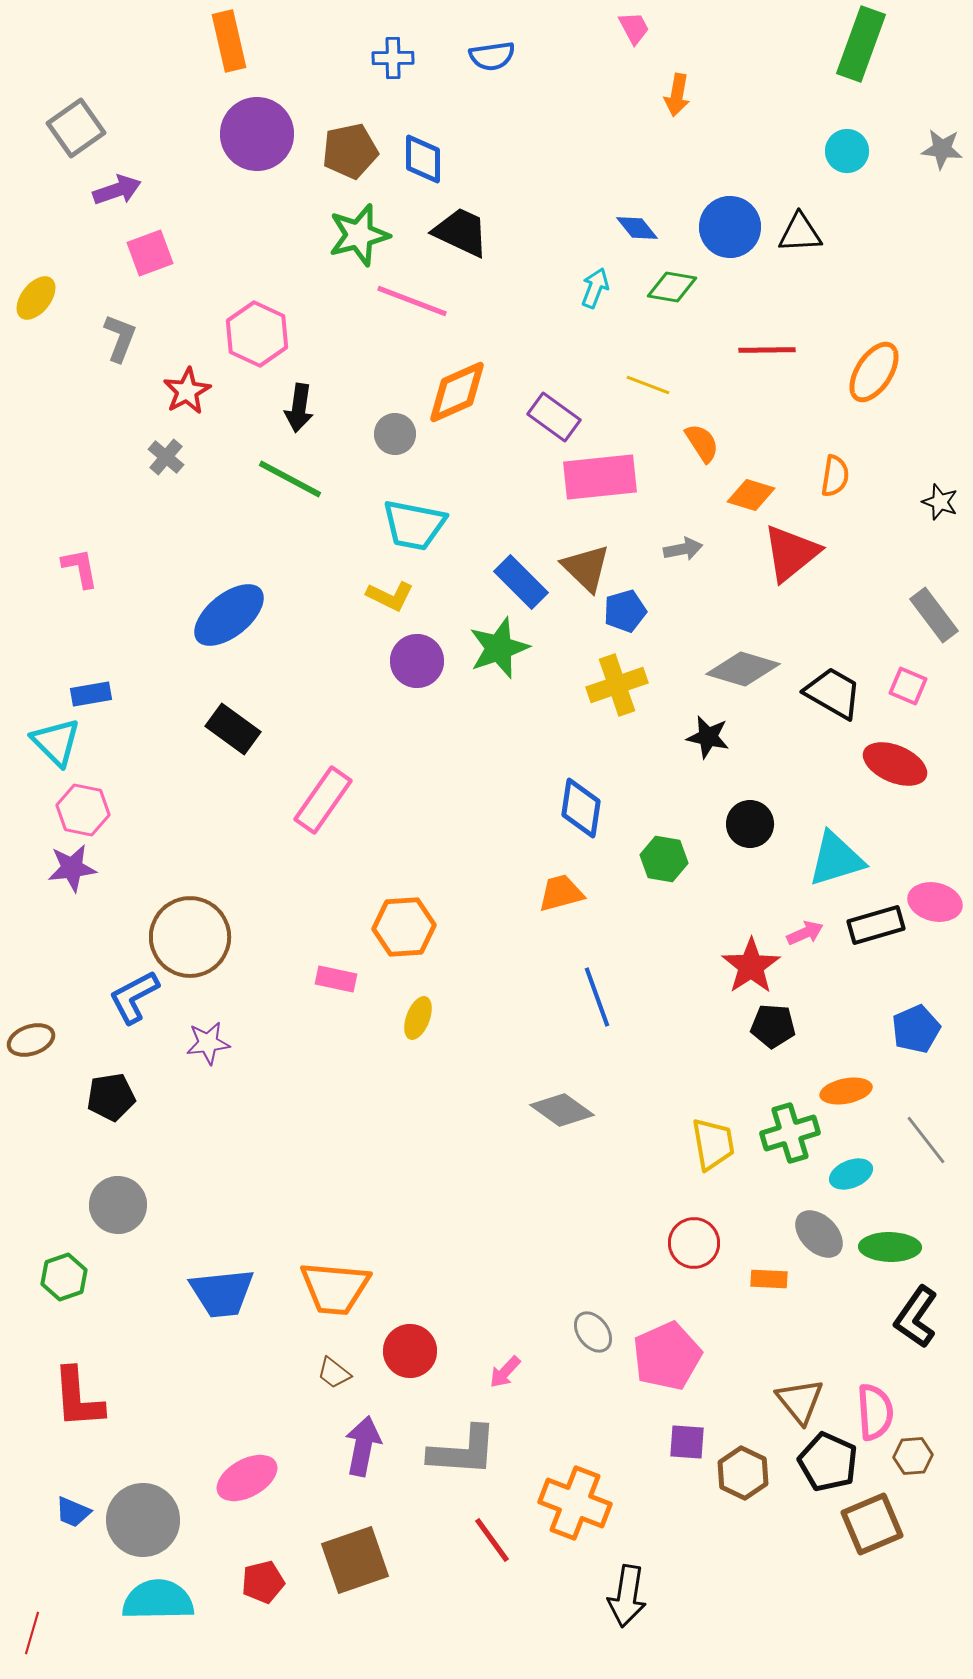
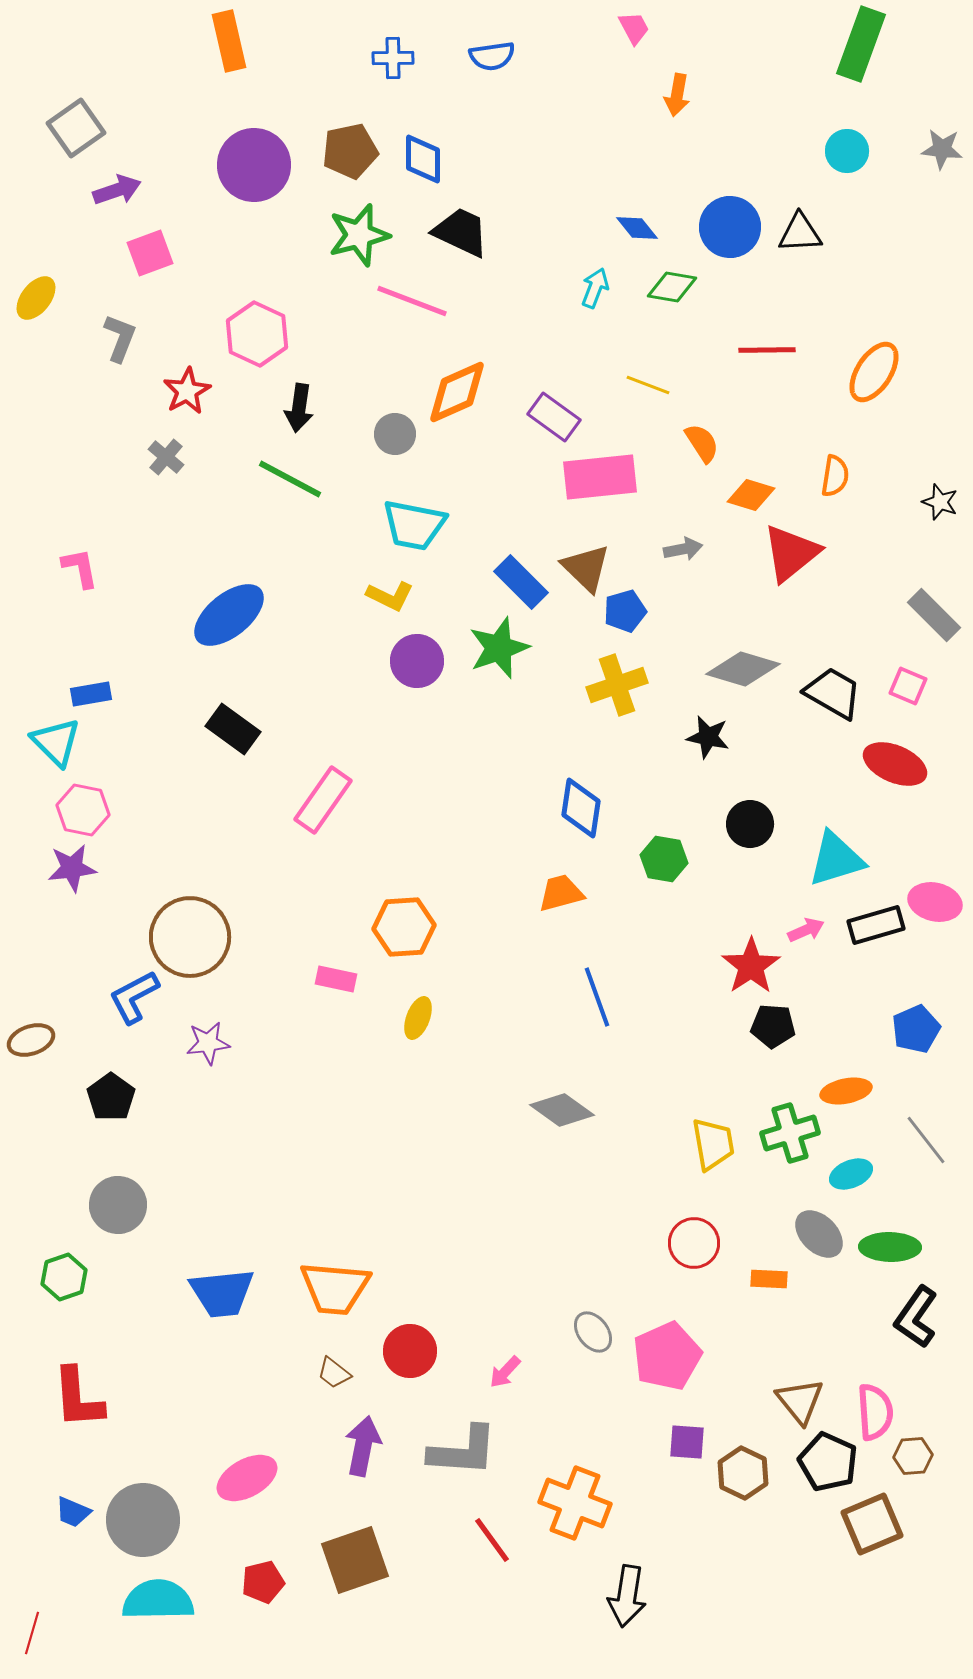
purple circle at (257, 134): moved 3 px left, 31 px down
gray rectangle at (934, 615): rotated 8 degrees counterclockwise
pink arrow at (805, 933): moved 1 px right, 3 px up
black pentagon at (111, 1097): rotated 27 degrees counterclockwise
